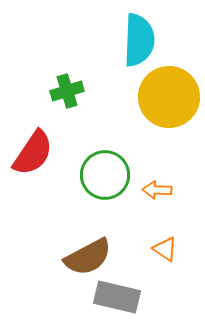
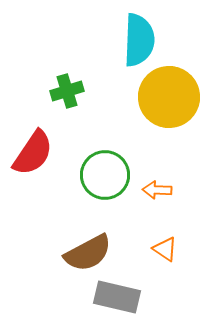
brown semicircle: moved 4 px up
